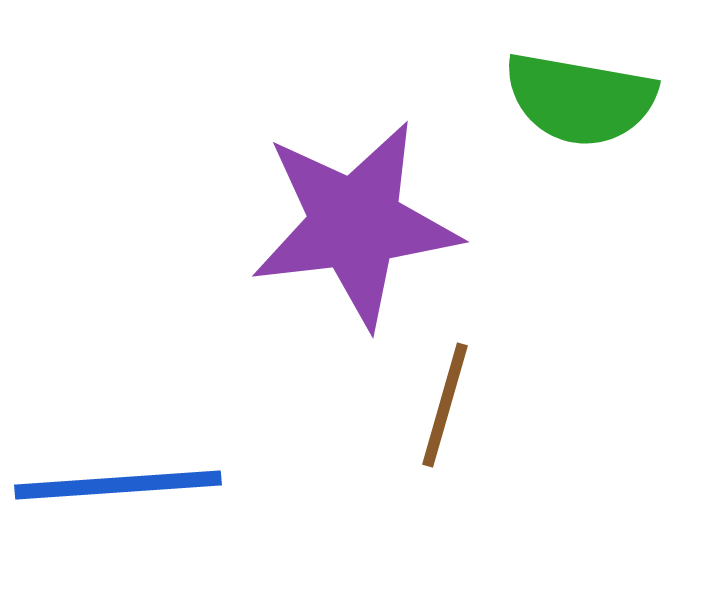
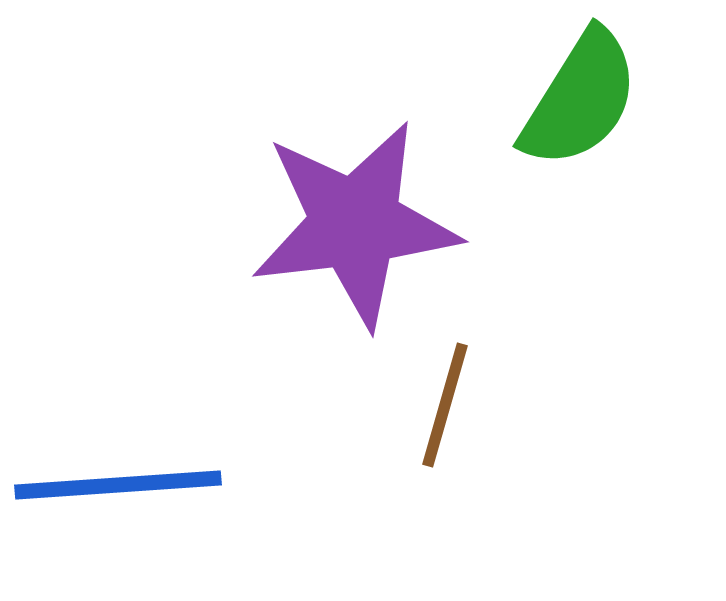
green semicircle: rotated 68 degrees counterclockwise
